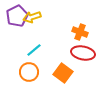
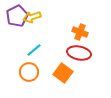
red ellipse: moved 4 px left
